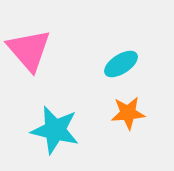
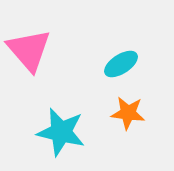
orange star: rotated 12 degrees clockwise
cyan star: moved 6 px right, 2 px down
